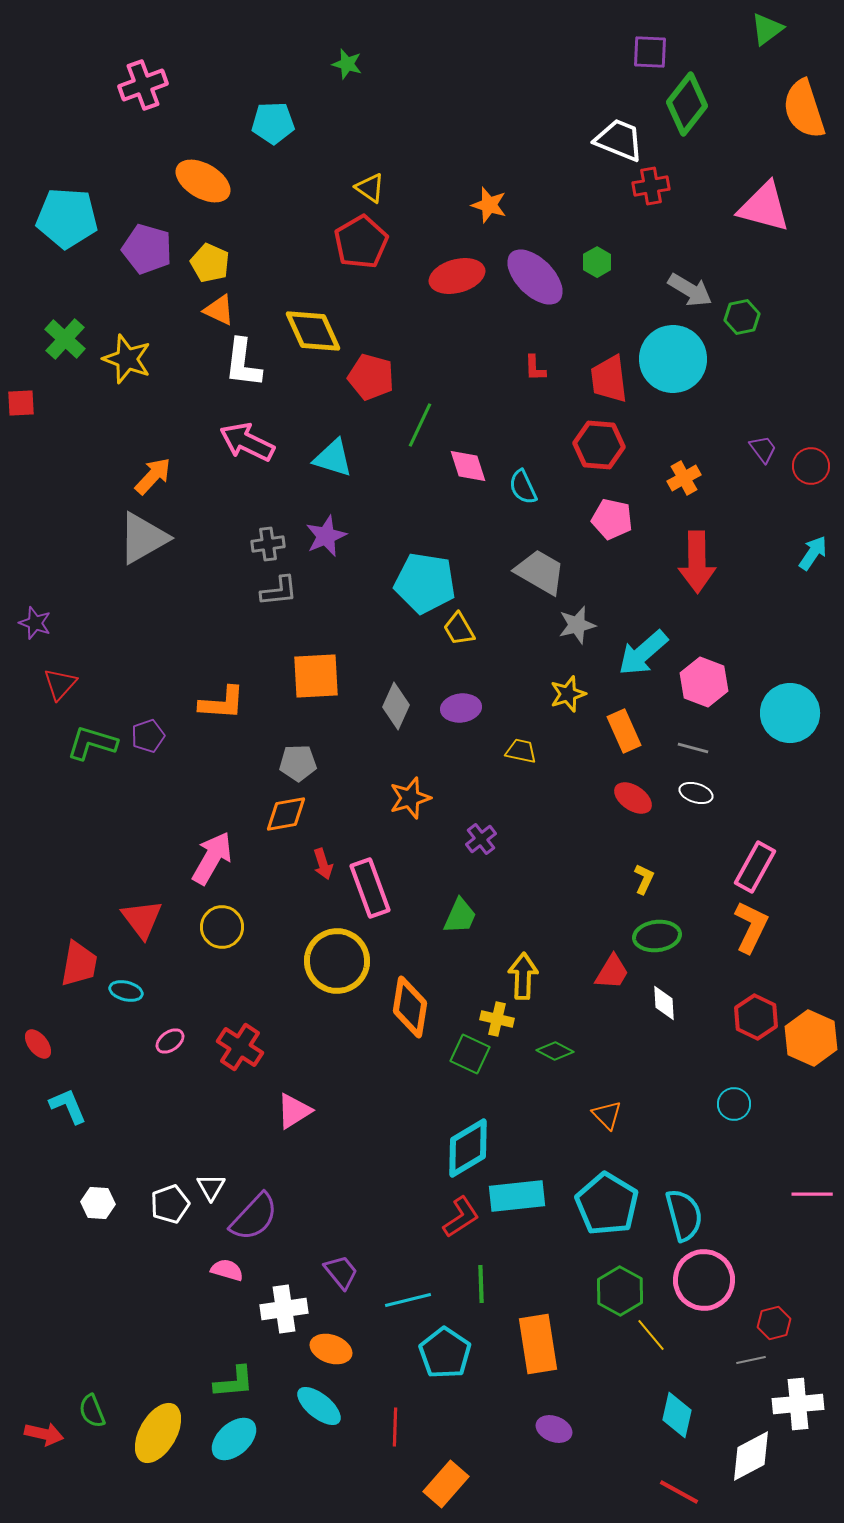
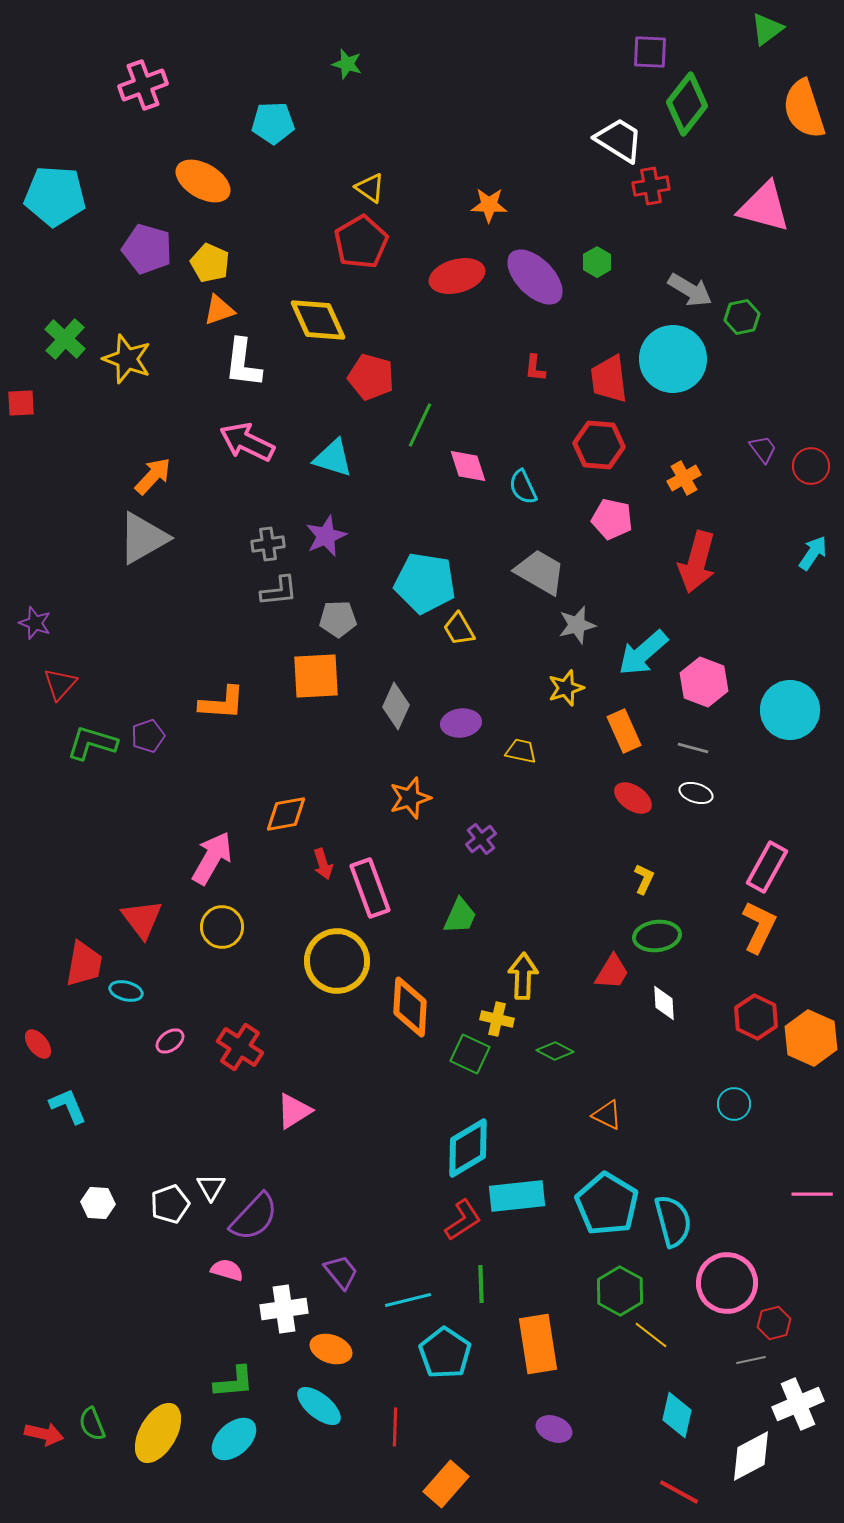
white trapezoid at (619, 140): rotated 10 degrees clockwise
orange star at (489, 205): rotated 15 degrees counterclockwise
cyan pentagon at (67, 218): moved 12 px left, 22 px up
orange triangle at (219, 310): rotated 44 degrees counterclockwise
yellow diamond at (313, 331): moved 5 px right, 11 px up
red L-shape at (535, 368): rotated 8 degrees clockwise
red arrow at (697, 562): rotated 16 degrees clockwise
yellow star at (568, 694): moved 2 px left, 6 px up
purple ellipse at (461, 708): moved 15 px down
cyan circle at (790, 713): moved 3 px up
gray pentagon at (298, 763): moved 40 px right, 144 px up
pink rectangle at (755, 867): moved 12 px right
orange L-shape at (751, 927): moved 8 px right
red trapezoid at (79, 964): moved 5 px right
orange diamond at (410, 1007): rotated 6 degrees counterclockwise
orange triangle at (607, 1115): rotated 20 degrees counterclockwise
cyan semicircle at (684, 1215): moved 11 px left, 6 px down
red L-shape at (461, 1217): moved 2 px right, 3 px down
pink circle at (704, 1280): moved 23 px right, 3 px down
yellow line at (651, 1335): rotated 12 degrees counterclockwise
white cross at (798, 1404): rotated 18 degrees counterclockwise
green semicircle at (92, 1411): moved 13 px down
